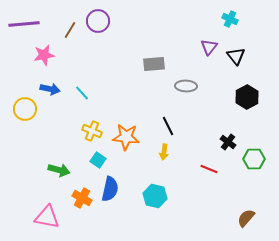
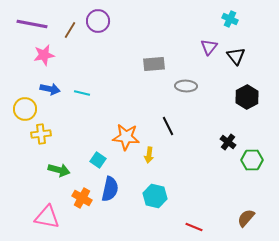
purple line: moved 8 px right; rotated 16 degrees clockwise
cyan line: rotated 35 degrees counterclockwise
yellow cross: moved 51 px left, 3 px down; rotated 30 degrees counterclockwise
yellow arrow: moved 15 px left, 3 px down
green hexagon: moved 2 px left, 1 px down
red line: moved 15 px left, 58 px down
